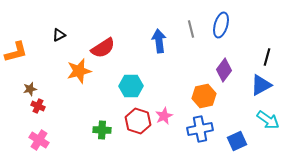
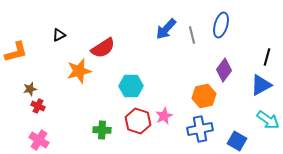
gray line: moved 1 px right, 6 px down
blue arrow: moved 7 px right, 12 px up; rotated 130 degrees counterclockwise
blue square: rotated 36 degrees counterclockwise
